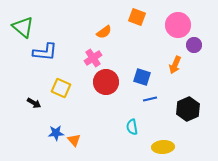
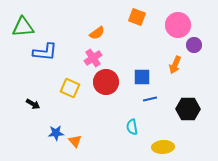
green triangle: rotated 45 degrees counterclockwise
orange semicircle: moved 7 px left, 1 px down
blue square: rotated 18 degrees counterclockwise
yellow square: moved 9 px right
black arrow: moved 1 px left, 1 px down
black hexagon: rotated 25 degrees clockwise
orange triangle: moved 1 px right, 1 px down
